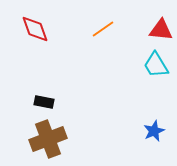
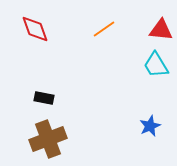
orange line: moved 1 px right
black rectangle: moved 4 px up
blue star: moved 4 px left, 5 px up
